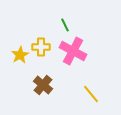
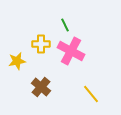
yellow cross: moved 3 px up
pink cross: moved 2 px left
yellow star: moved 3 px left, 6 px down; rotated 18 degrees clockwise
brown cross: moved 2 px left, 2 px down
